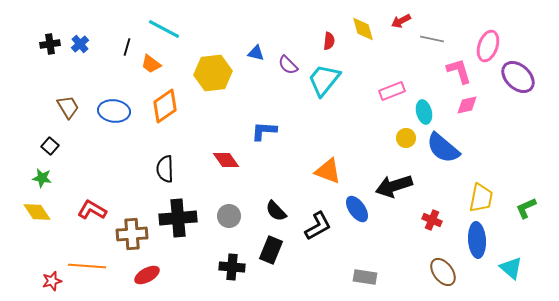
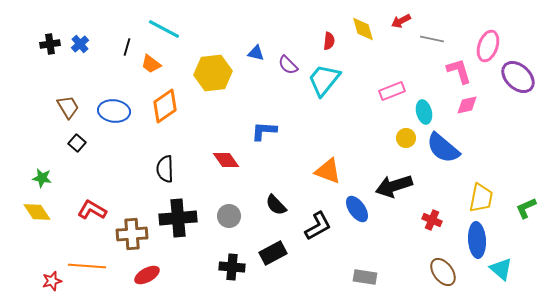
black square at (50, 146): moved 27 px right, 3 px up
black semicircle at (276, 211): moved 6 px up
black rectangle at (271, 250): moved 2 px right, 3 px down; rotated 40 degrees clockwise
cyan triangle at (511, 268): moved 10 px left, 1 px down
